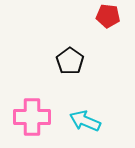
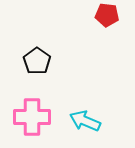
red pentagon: moved 1 px left, 1 px up
black pentagon: moved 33 px left
